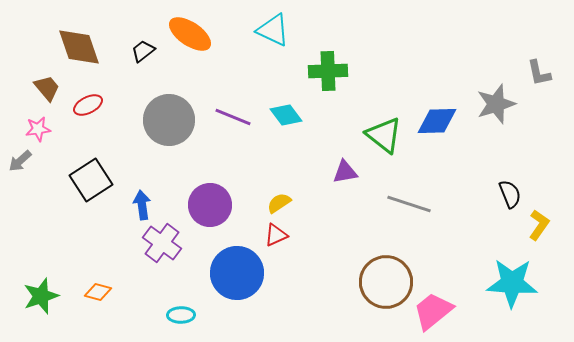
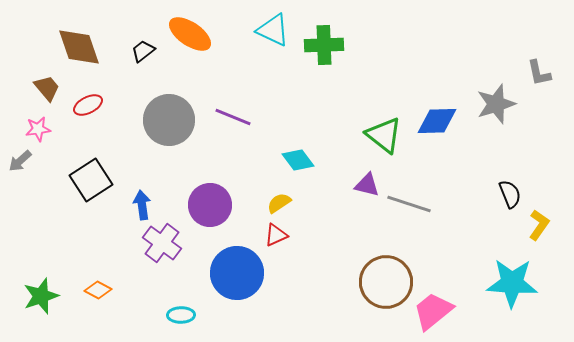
green cross: moved 4 px left, 26 px up
cyan diamond: moved 12 px right, 45 px down
purple triangle: moved 22 px right, 13 px down; rotated 24 degrees clockwise
orange diamond: moved 2 px up; rotated 12 degrees clockwise
